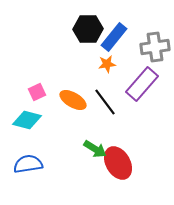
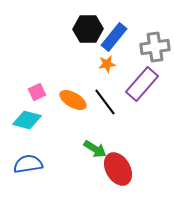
red ellipse: moved 6 px down
